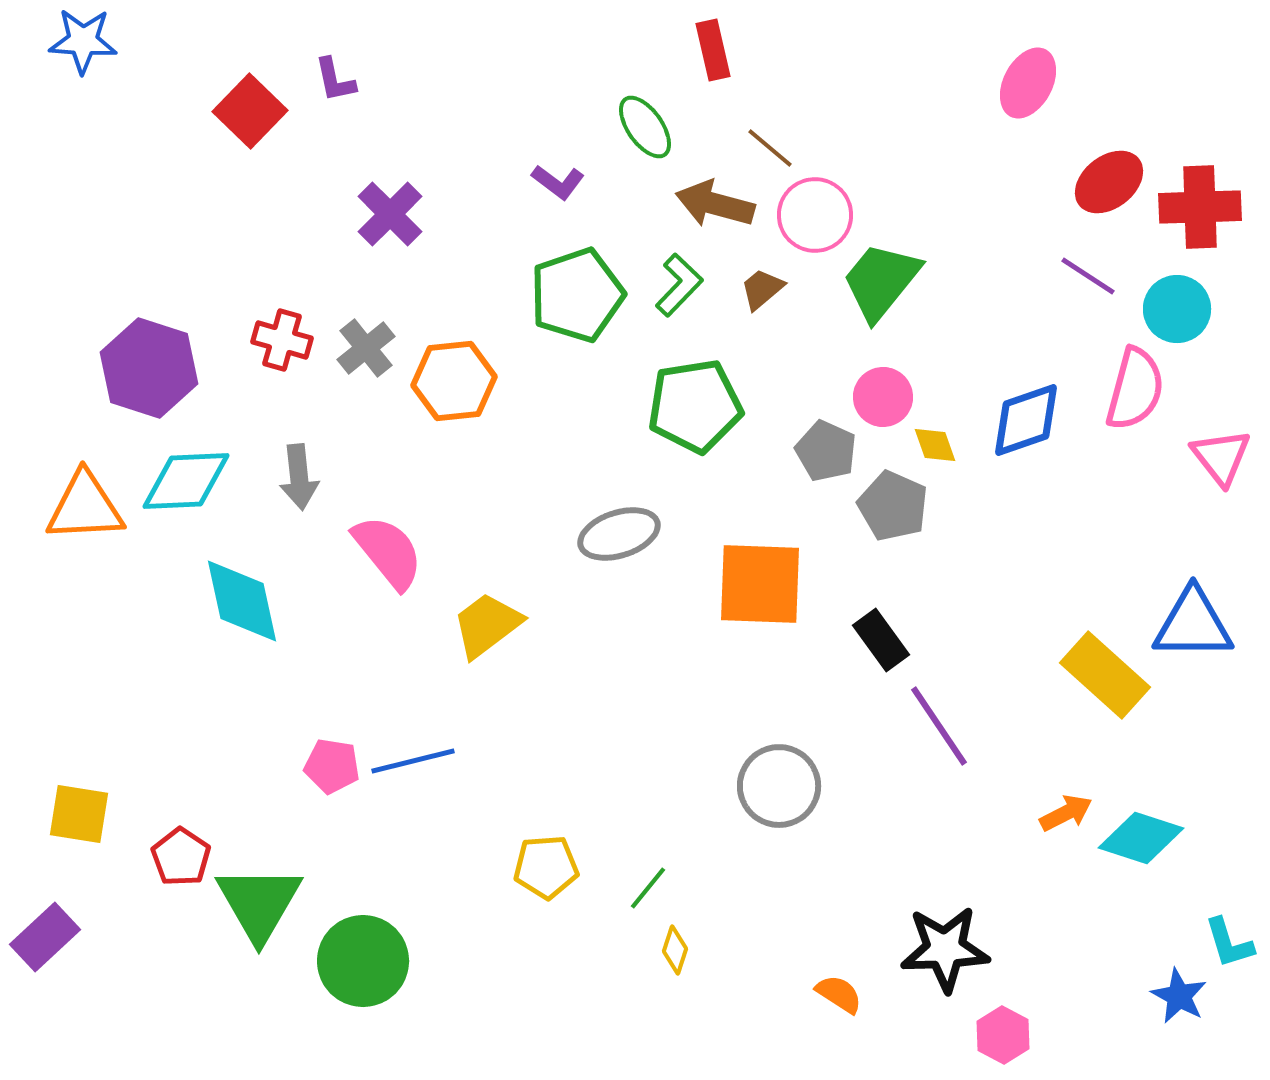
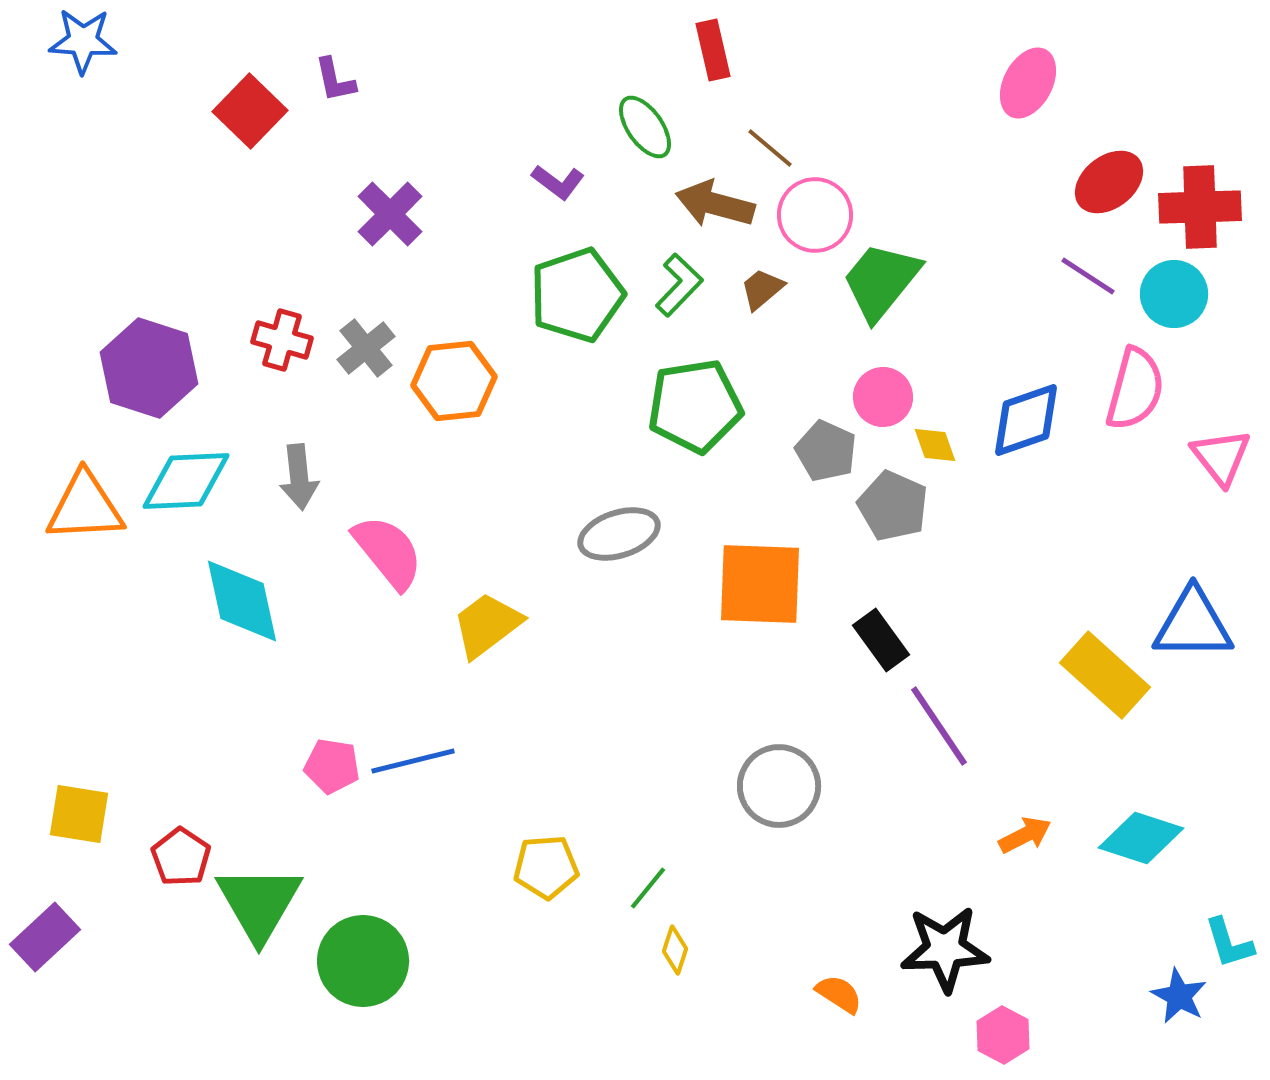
cyan circle at (1177, 309): moved 3 px left, 15 px up
orange arrow at (1066, 813): moved 41 px left, 22 px down
